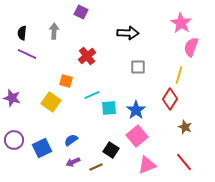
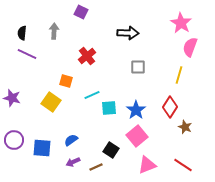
pink semicircle: moved 1 px left
red diamond: moved 8 px down
blue square: rotated 30 degrees clockwise
red line: moved 1 px left, 3 px down; rotated 18 degrees counterclockwise
